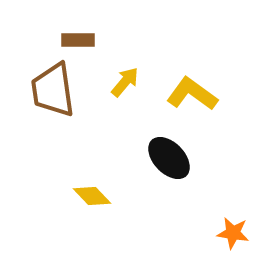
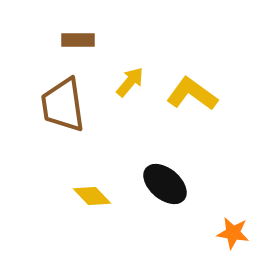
yellow arrow: moved 5 px right
brown trapezoid: moved 10 px right, 15 px down
black ellipse: moved 4 px left, 26 px down; rotated 6 degrees counterclockwise
